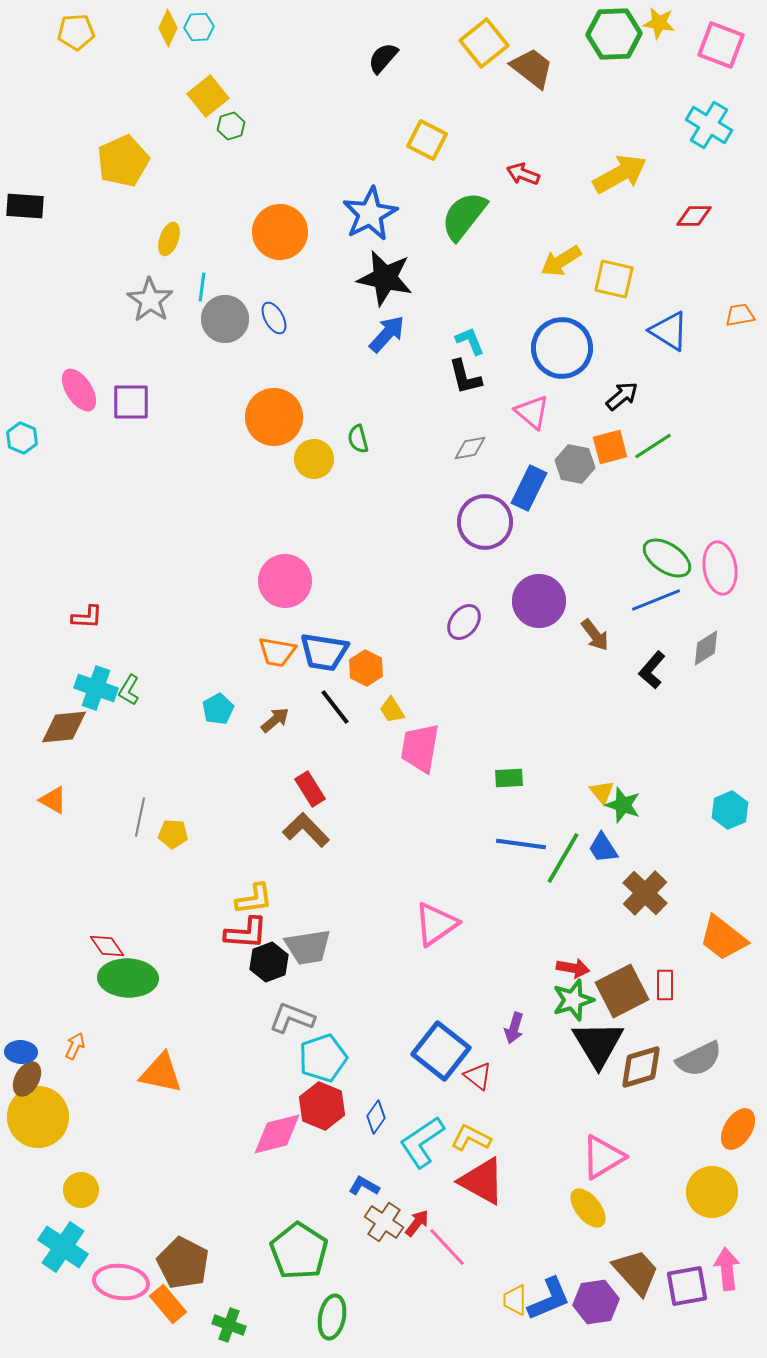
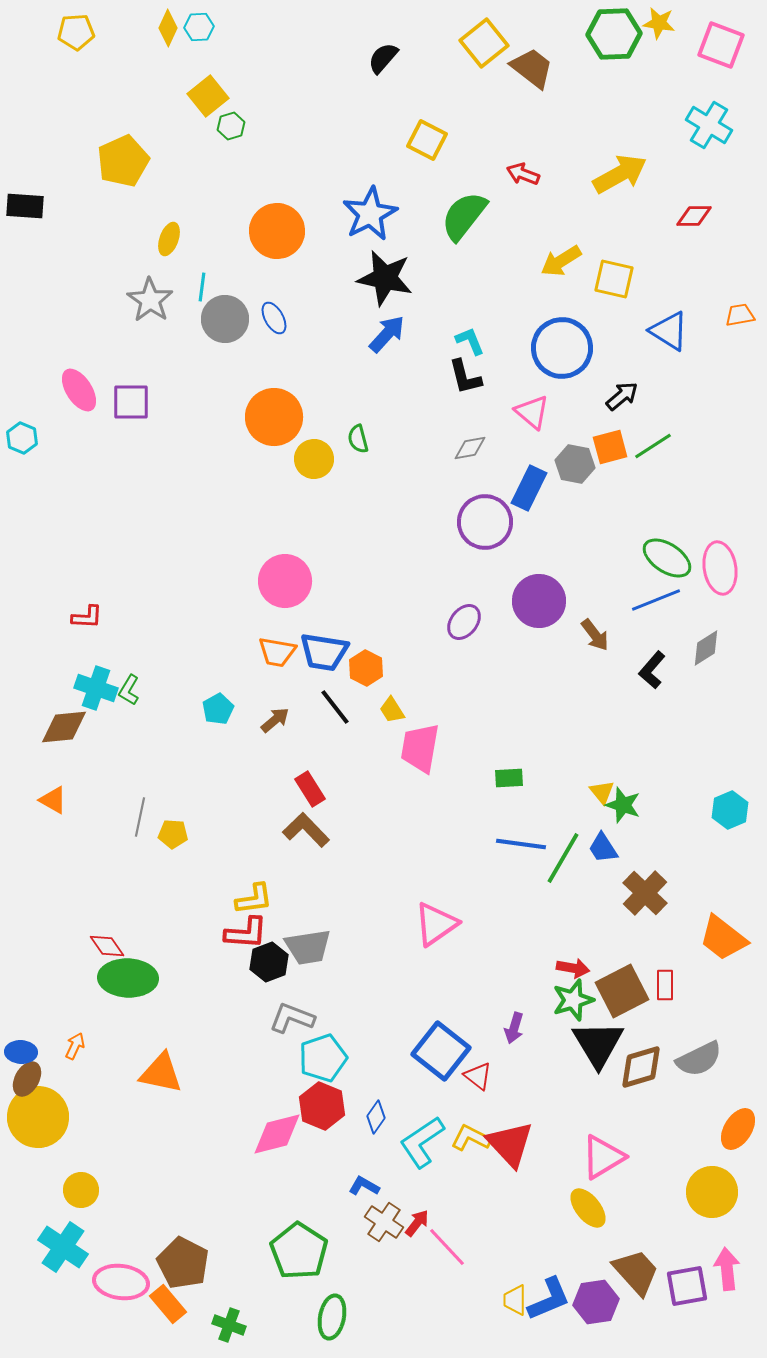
orange circle at (280, 232): moved 3 px left, 1 px up
red triangle at (482, 1181): moved 28 px right, 37 px up; rotated 18 degrees clockwise
